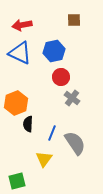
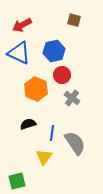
brown square: rotated 16 degrees clockwise
red arrow: rotated 18 degrees counterclockwise
blue triangle: moved 1 px left
red circle: moved 1 px right, 2 px up
orange hexagon: moved 20 px right, 14 px up; rotated 15 degrees counterclockwise
black semicircle: rotated 70 degrees clockwise
blue line: rotated 14 degrees counterclockwise
yellow triangle: moved 2 px up
